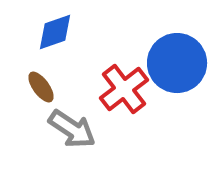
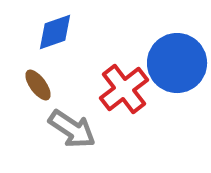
brown ellipse: moved 3 px left, 2 px up
